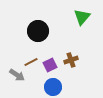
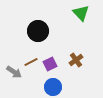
green triangle: moved 1 px left, 4 px up; rotated 24 degrees counterclockwise
brown cross: moved 5 px right; rotated 16 degrees counterclockwise
purple square: moved 1 px up
gray arrow: moved 3 px left, 3 px up
